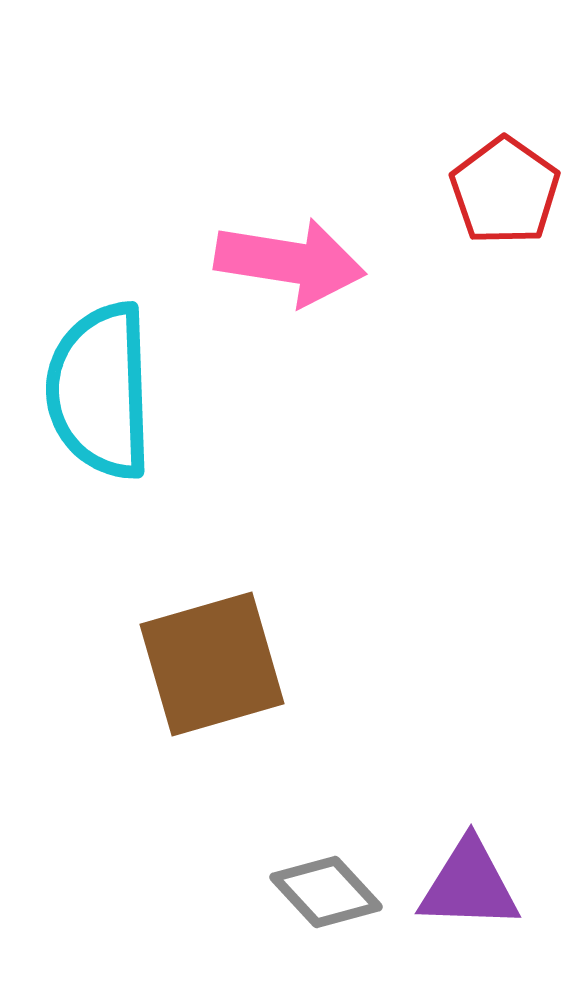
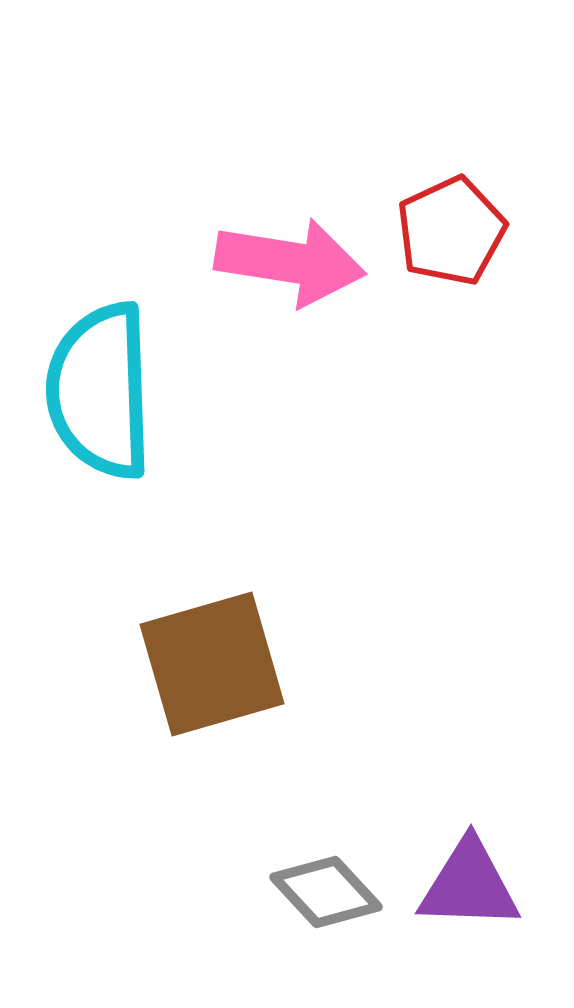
red pentagon: moved 54 px left, 40 px down; rotated 12 degrees clockwise
